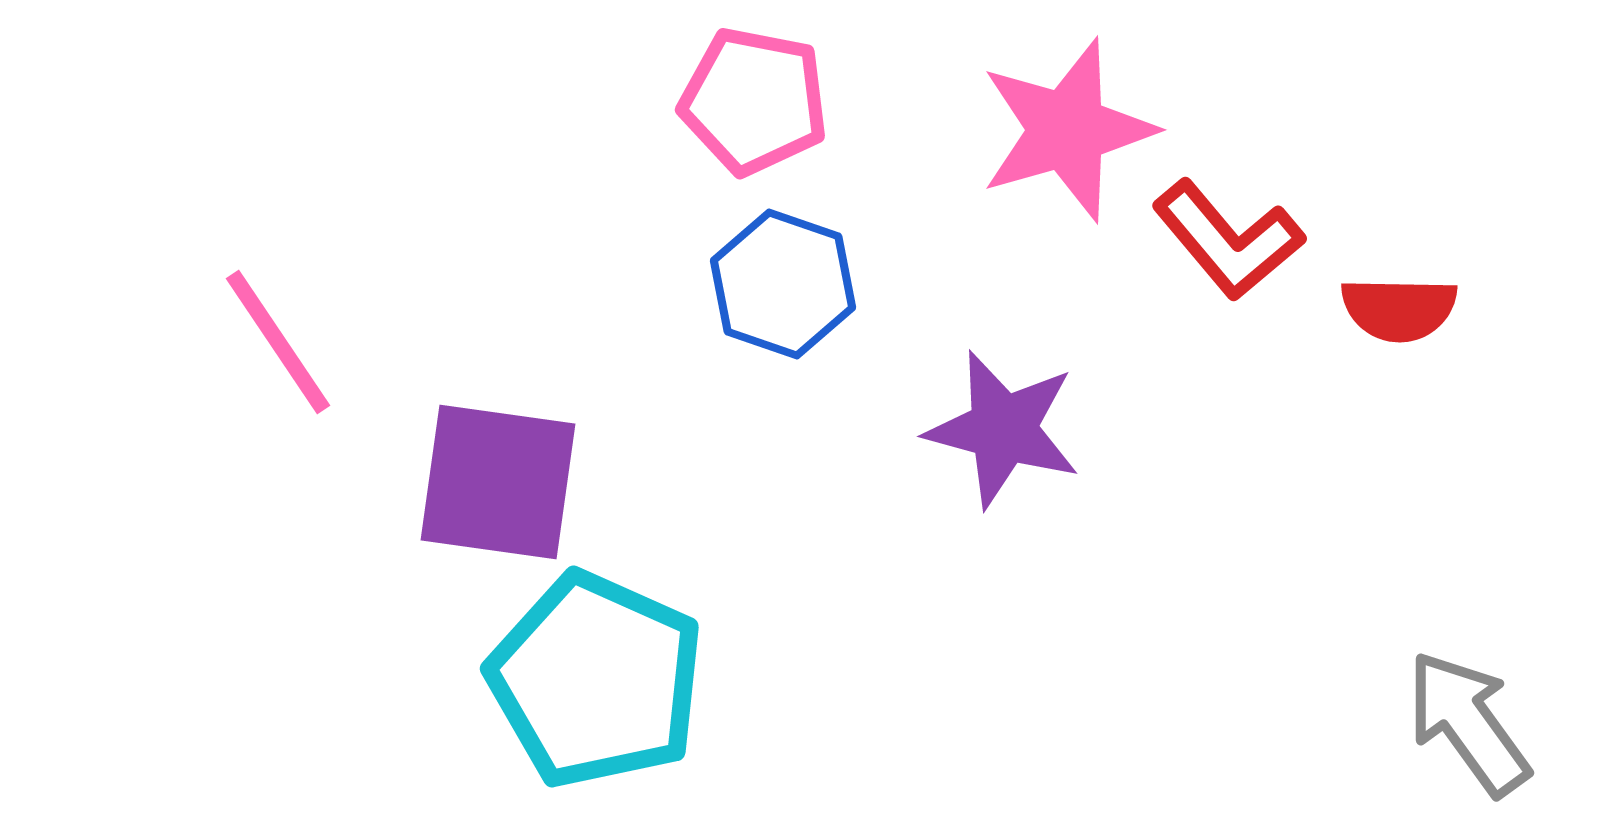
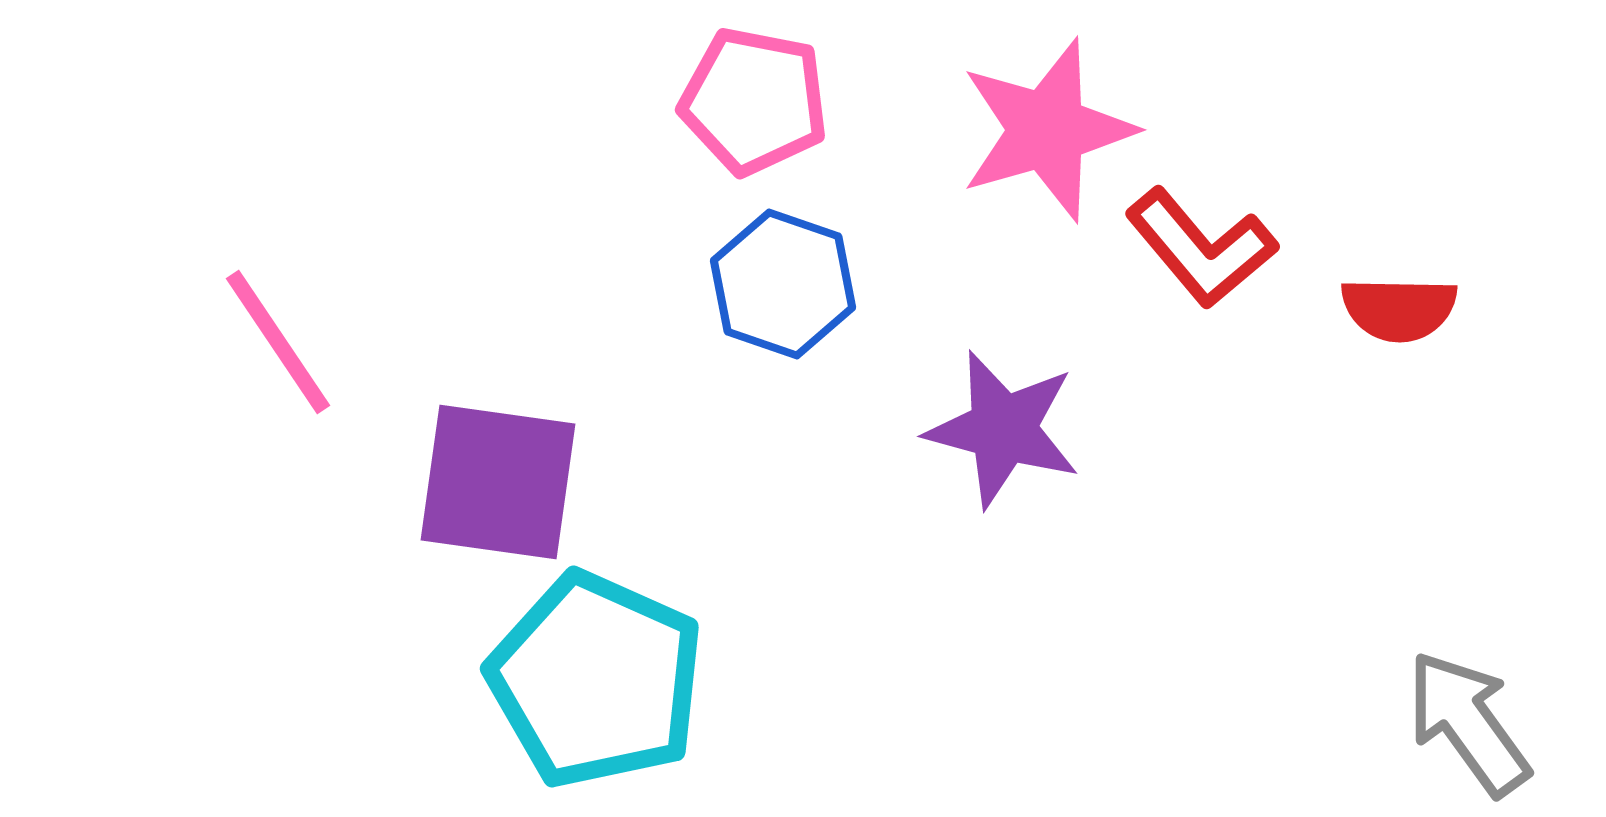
pink star: moved 20 px left
red L-shape: moved 27 px left, 8 px down
